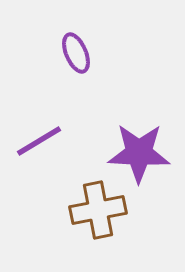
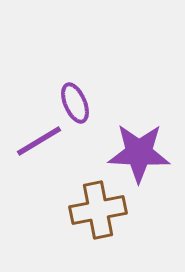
purple ellipse: moved 1 px left, 50 px down
